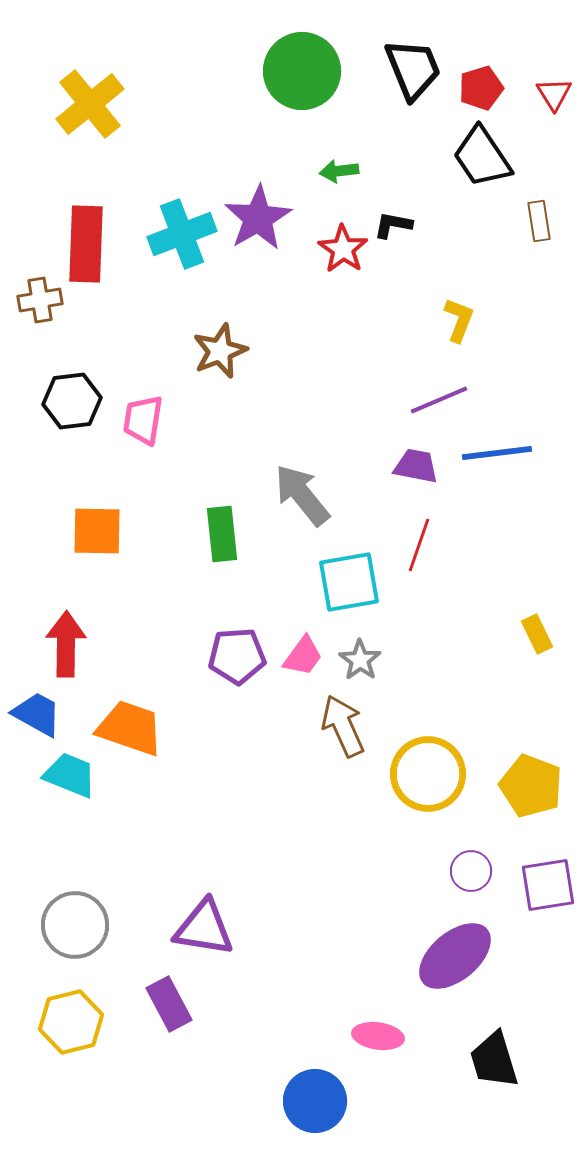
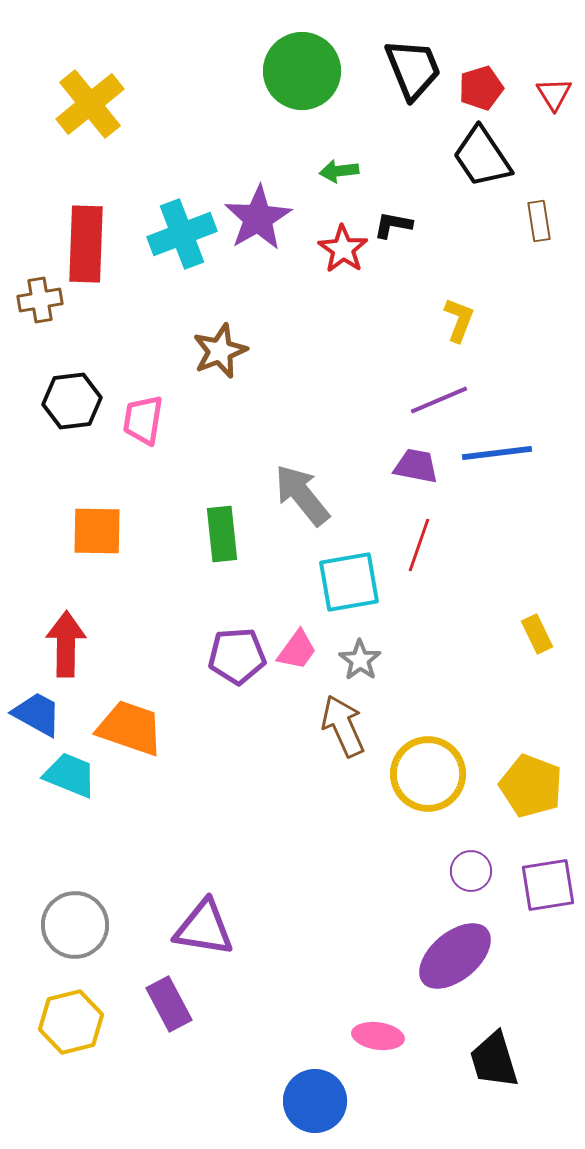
pink trapezoid at (303, 656): moved 6 px left, 6 px up
